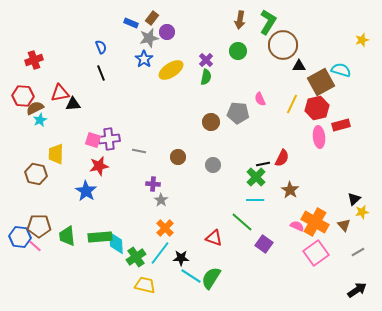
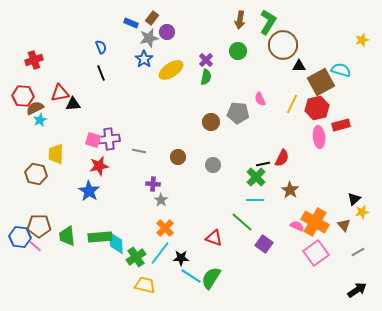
blue star at (86, 191): moved 3 px right
